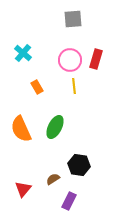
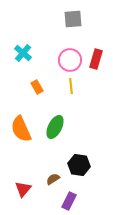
yellow line: moved 3 px left
